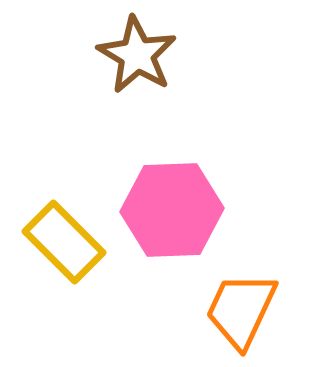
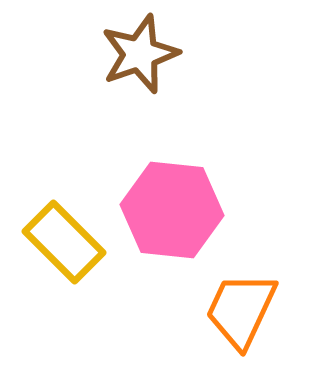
brown star: moved 3 px right, 1 px up; rotated 22 degrees clockwise
pink hexagon: rotated 8 degrees clockwise
